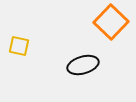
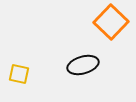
yellow square: moved 28 px down
